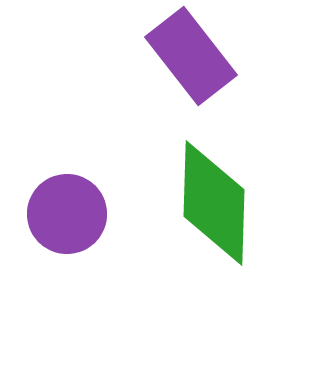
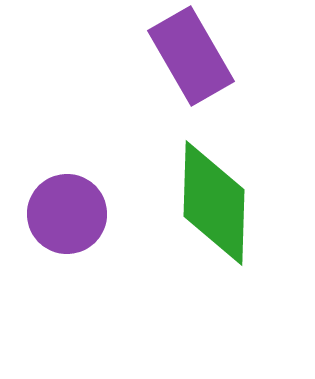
purple rectangle: rotated 8 degrees clockwise
